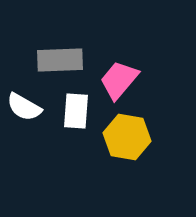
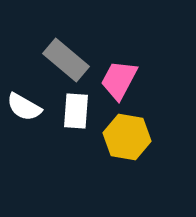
gray rectangle: moved 6 px right; rotated 42 degrees clockwise
pink trapezoid: rotated 12 degrees counterclockwise
